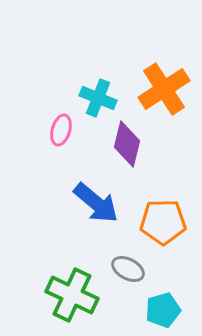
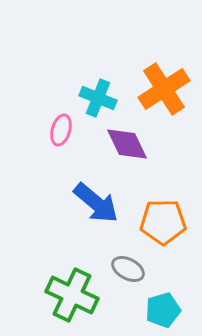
purple diamond: rotated 39 degrees counterclockwise
